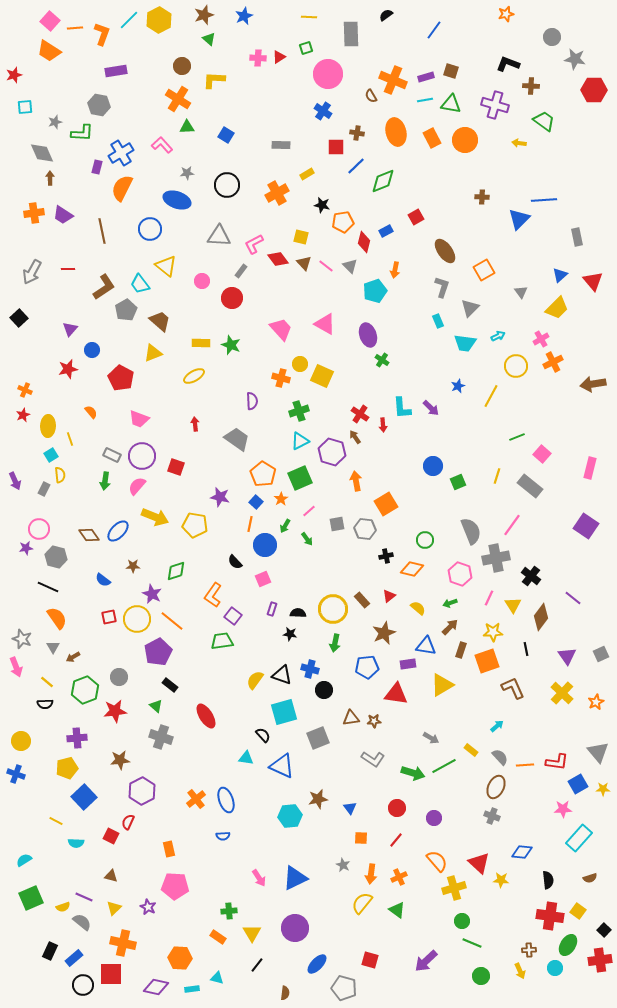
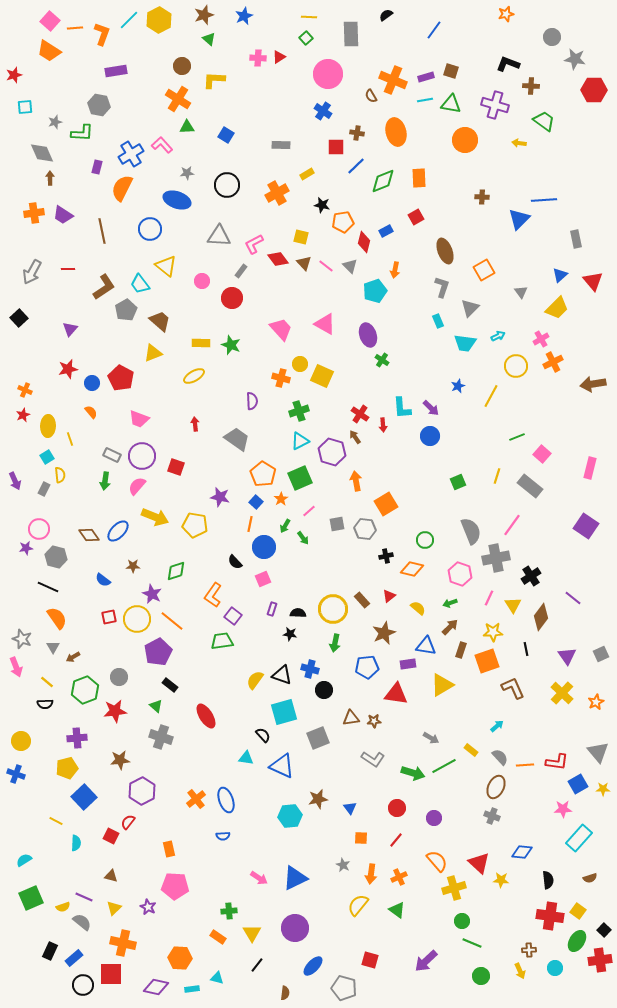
green square at (306, 48): moved 10 px up; rotated 24 degrees counterclockwise
orange rectangle at (432, 138): moved 13 px left, 40 px down; rotated 24 degrees clockwise
blue cross at (121, 153): moved 10 px right, 1 px down
gray rectangle at (577, 237): moved 1 px left, 2 px down
brown ellipse at (445, 251): rotated 15 degrees clockwise
blue circle at (92, 350): moved 33 px down
cyan square at (51, 455): moved 4 px left, 2 px down
blue circle at (433, 466): moved 3 px left, 30 px up
green arrow at (307, 539): moved 4 px left, 1 px up
blue circle at (265, 545): moved 1 px left, 2 px down
black cross at (531, 576): rotated 18 degrees clockwise
red semicircle at (128, 822): rotated 14 degrees clockwise
cyan semicircle at (76, 843): rotated 91 degrees counterclockwise
pink arrow at (259, 878): rotated 24 degrees counterclockwise
yellow semicircle at (362, 903): moved 4 px left, 2 px down
green ellipse at (568, 945): moved 9 px right, 4 px up
blue ellipse at (317, 964): moved 4 px left, 2 px down
